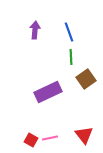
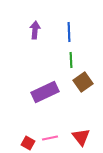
blue line: rotated 18 degrees clockwise
green line: moved 3 px down
brown square: moved 3 px left, 3 px down
purple rectangle: moved 3 px left
red triangle: moved 3 px left, 2 px down
red square: moved 3 px left, 3 px down
